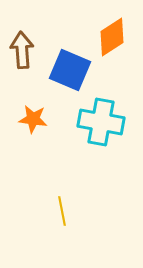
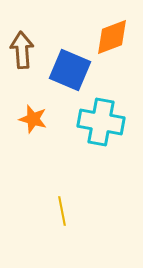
orange diamond: rotated 12 degrees clockwise
orange star: rotated 8 degrees clockwise
